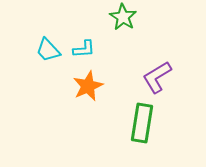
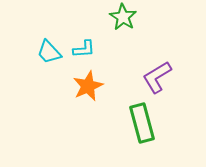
cyan trapezoid: moved 1 px right, 2 px down
green rectangle: rotated 24 degrees counterclockwise
